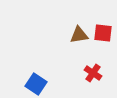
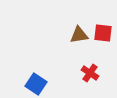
red cross: moved 3 px left
